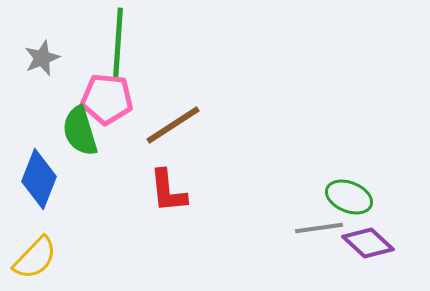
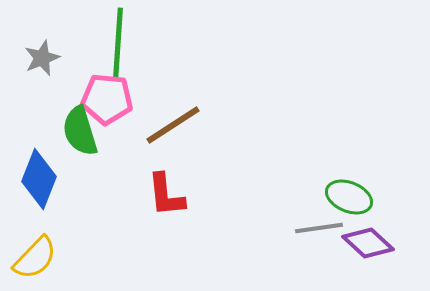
red L-shape: moved 2 px left, 4 px down
